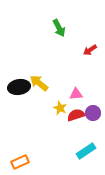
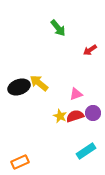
green arrow: moved 1 px left; rotated 12 degrees counterclockwise
black ellipse: rotated 10 degrees counterclockwise
pink triangle: rotated 16 degrees counterclockwise
yellow star: moved 8 px down
red semicircle: moved 1 px left, 1 px down
